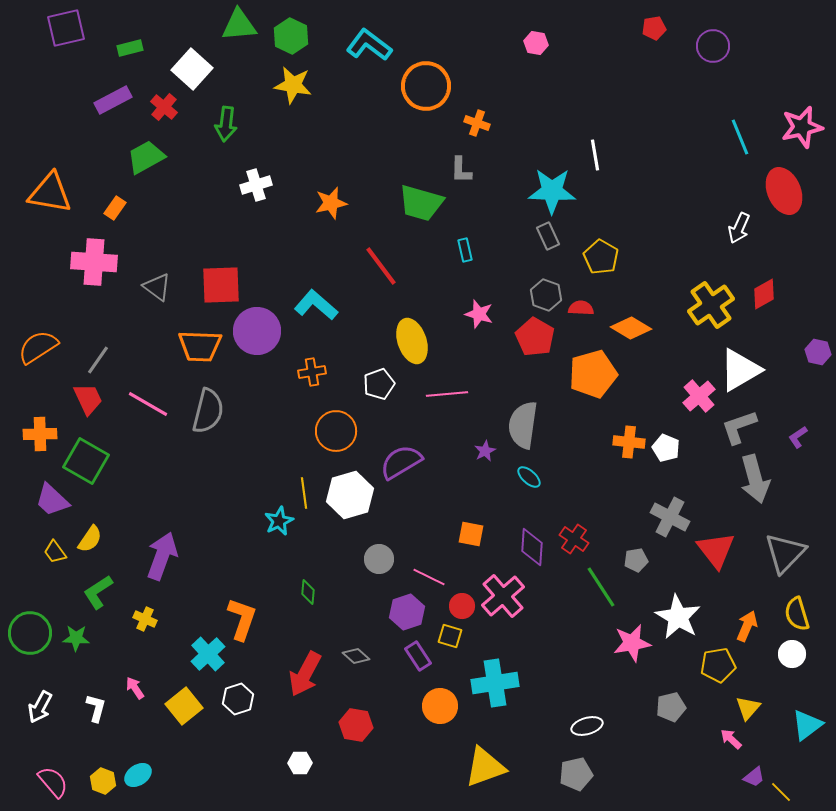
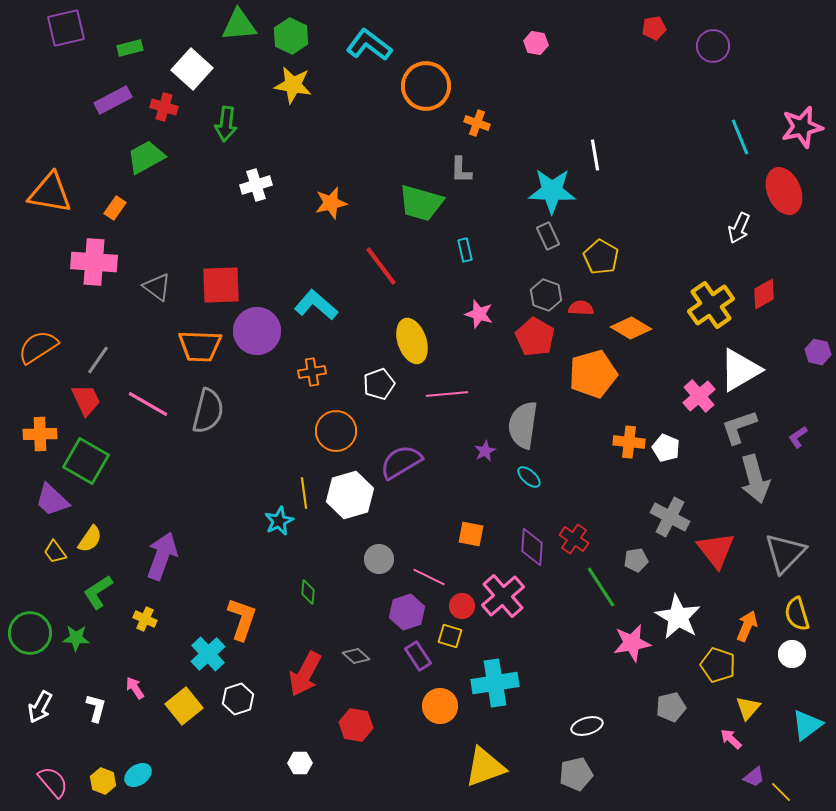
red cross at (164, 107): rotated 24 degrees counterclockwise
red trapezoid at (88, 399): moved 2 px left, 1 px down
yellow pentagon at (718, 665): rotated 28 degrees clockwise
